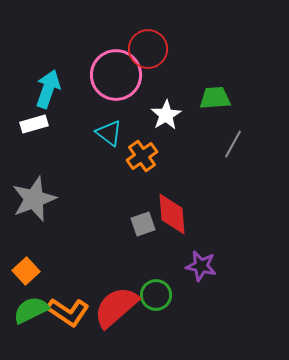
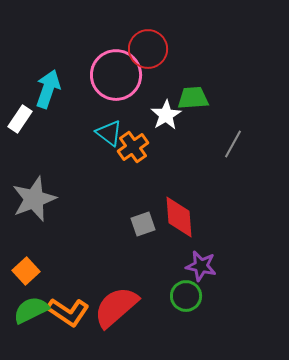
green trapezoid: moved 22 px left
white rectangle: moved 14 px left, 5 px up; rotated 40 degrees counterclockwise
orange cross: moved 9 px left, 9 px up
red diamond: moved 7 px right, 3 px down
green circle: moved 30 px right, 1 px down
